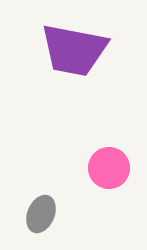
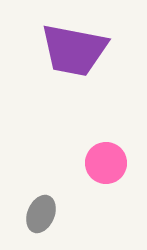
pink circle: moved 3 px left, 5 px up
